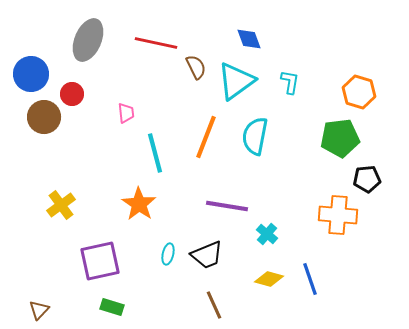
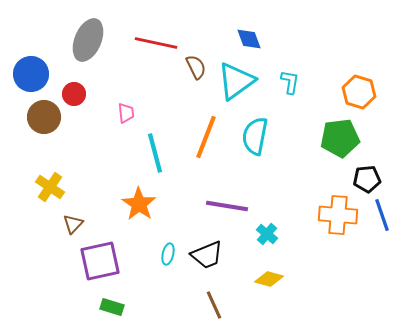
red circle: moved 2 px right
yellow cross: moved 11 px left, 18 px up; rotated 20 degrees counterclockwise
blue line: moved 72 px right, 64 px up
brown triangle: moved 34 px right, 86 px up
